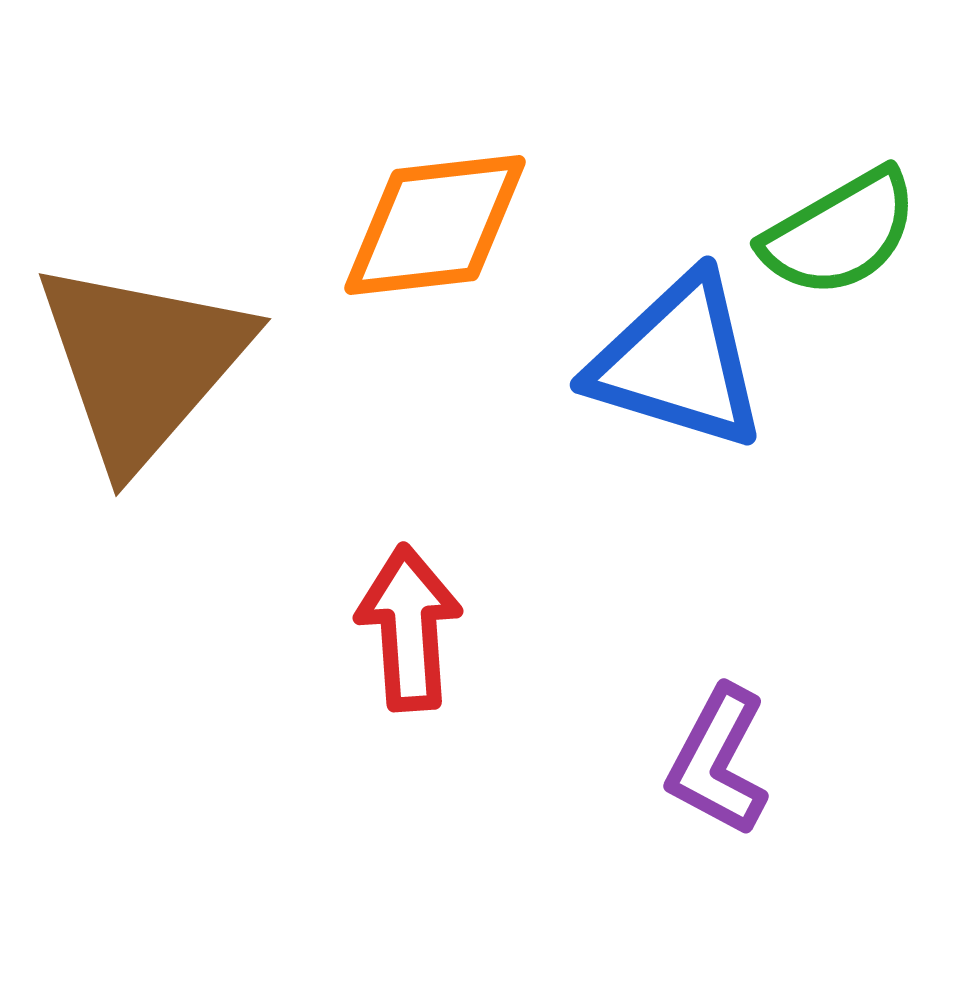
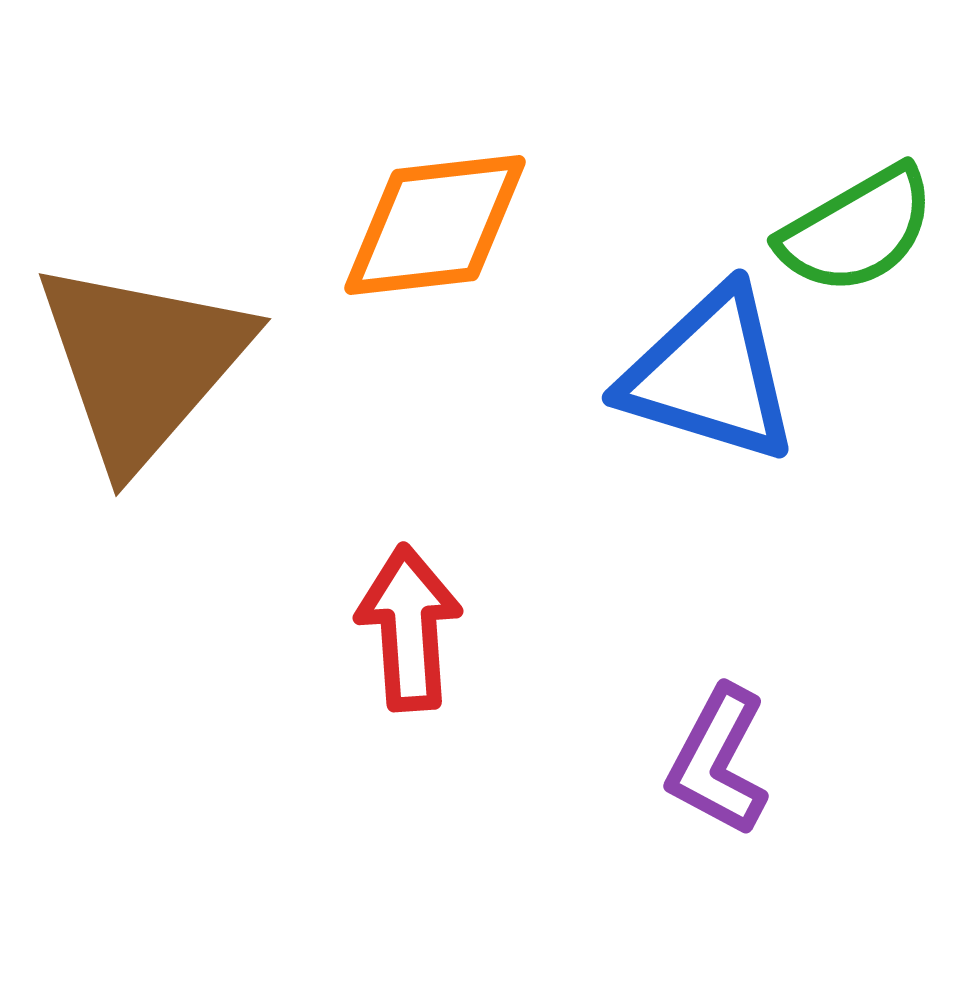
green semicircle: moved 17 px right, 3 px up
blue triangle: moved 32 px right, 13 px down
